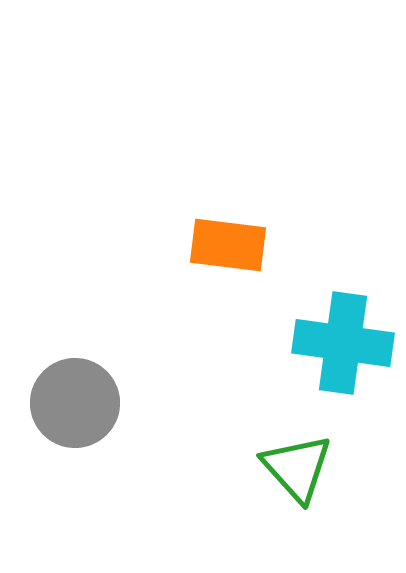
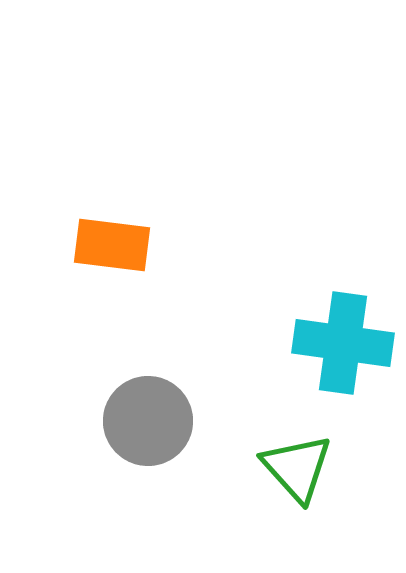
orange rectangle: moved 116 px left
gray circle: moved 73 px right, 18 px down
